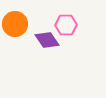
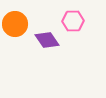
pink hexagon: moved 7 px right, 4 px up
